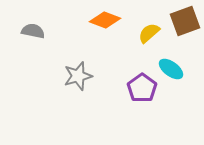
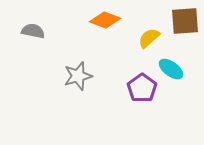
brown square: rotated 16 degrees clockwise
yellow semicircle: moved 5 px down
